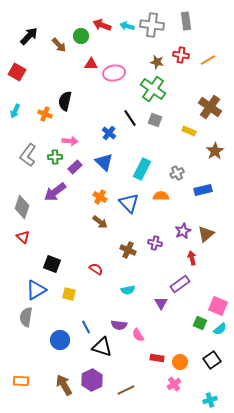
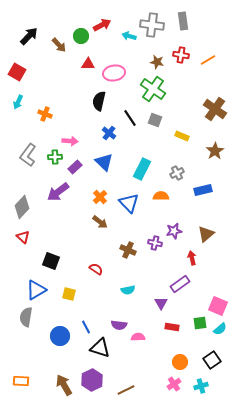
gray rectangle at (186, 21): moved 3 px left
red arrow at (102, 25): rotated 132 degrees clockwise
cyan arrow at (127, 26): moved 2 px right, 10 px down
red triangle at (91, 64): moved 3 px left
black semicircle at (65, 101): moved 34 px right
brown cross at (210, 107): moved 5 px right, 2 px down
cyan arrow at (15, 111): moved 3 px right, 9 px up
yellow rectangle at (189, 131): moved 7 px left, 5 px down
purple arrow at (55, 192): moved 3 px right
orange cross at (100, 197): rotated 16 degrees clockwise
gray diamond at (22, 207): rotated 25 degrees clockwise
purple star at (183, 231): moved 9 px left; rotated 14 degrees clockwise
black square at (52, 264): moved 1 px left, 3 px up
green square at (200, 323): rotated 32 degrees counterclockwise
pink semicircle at (138, 335): moved 2 px down; rotated 120 degrees clockwise
blue circle at (60, 340): moved 4 px up
black triangle at (102, 347): moved 2 px left, 1 px down
red rectangle at (157, 358): moved 15 px right, 31 px up
cyan cross at (210, 400): moved 9 px left, 14 px up
